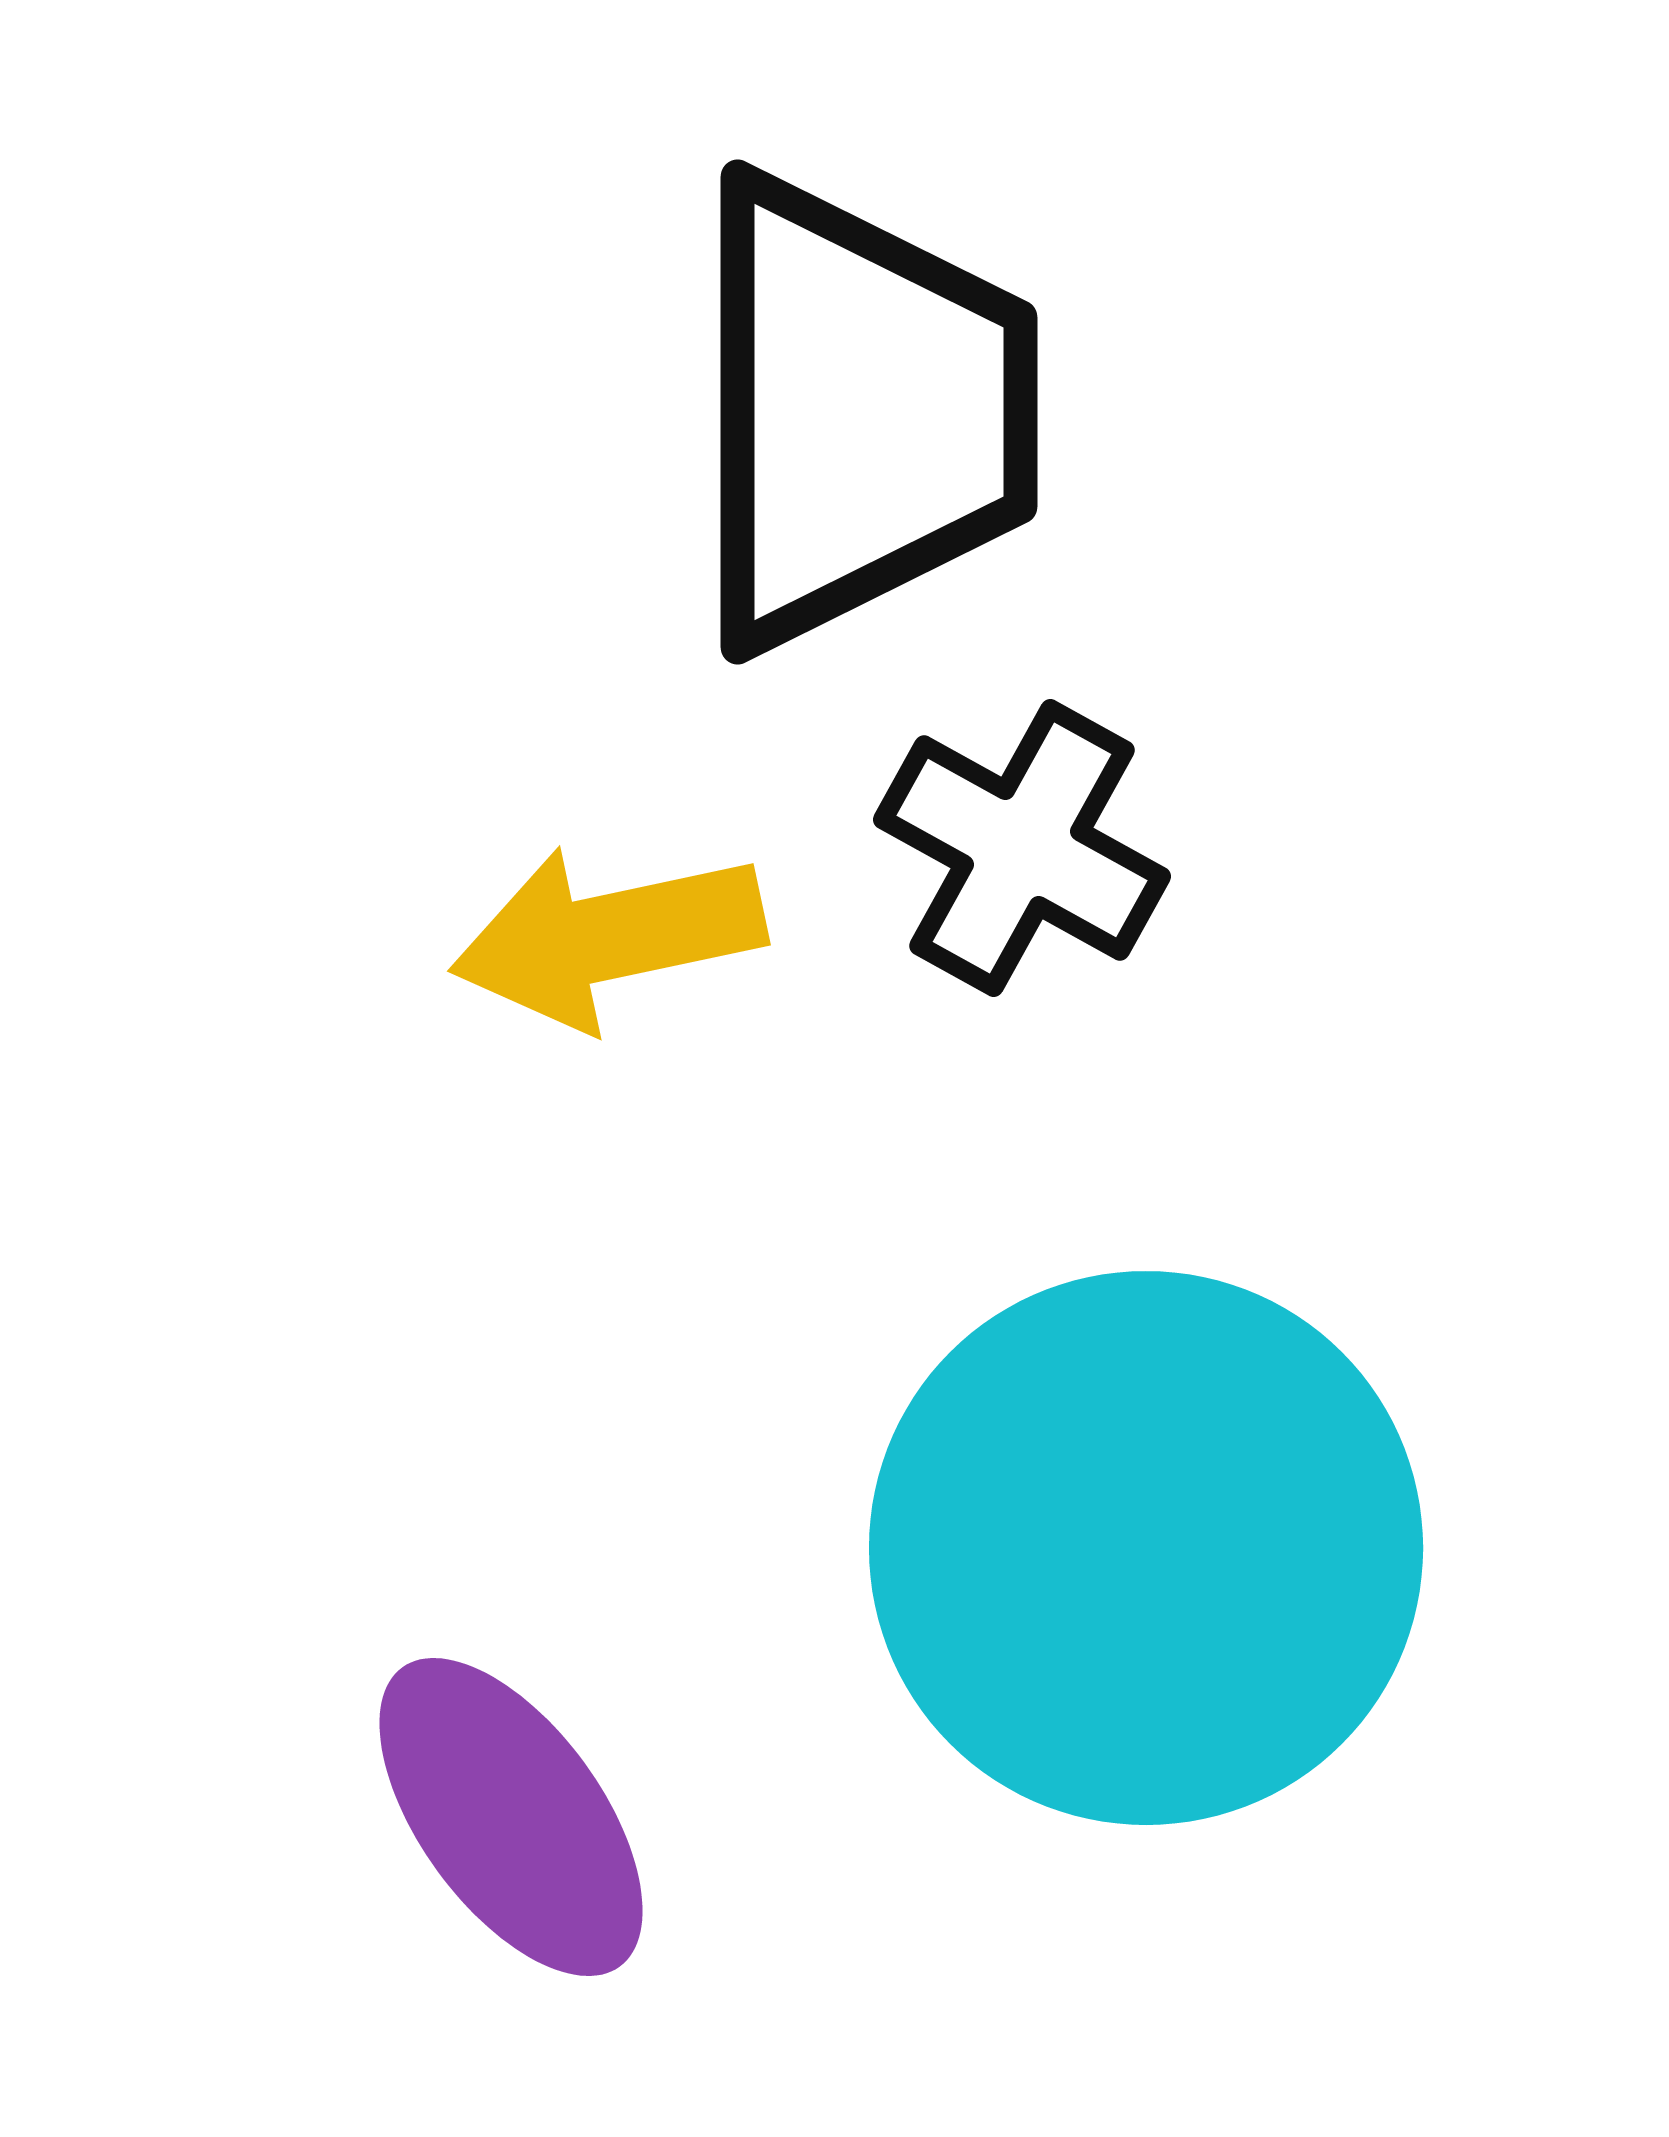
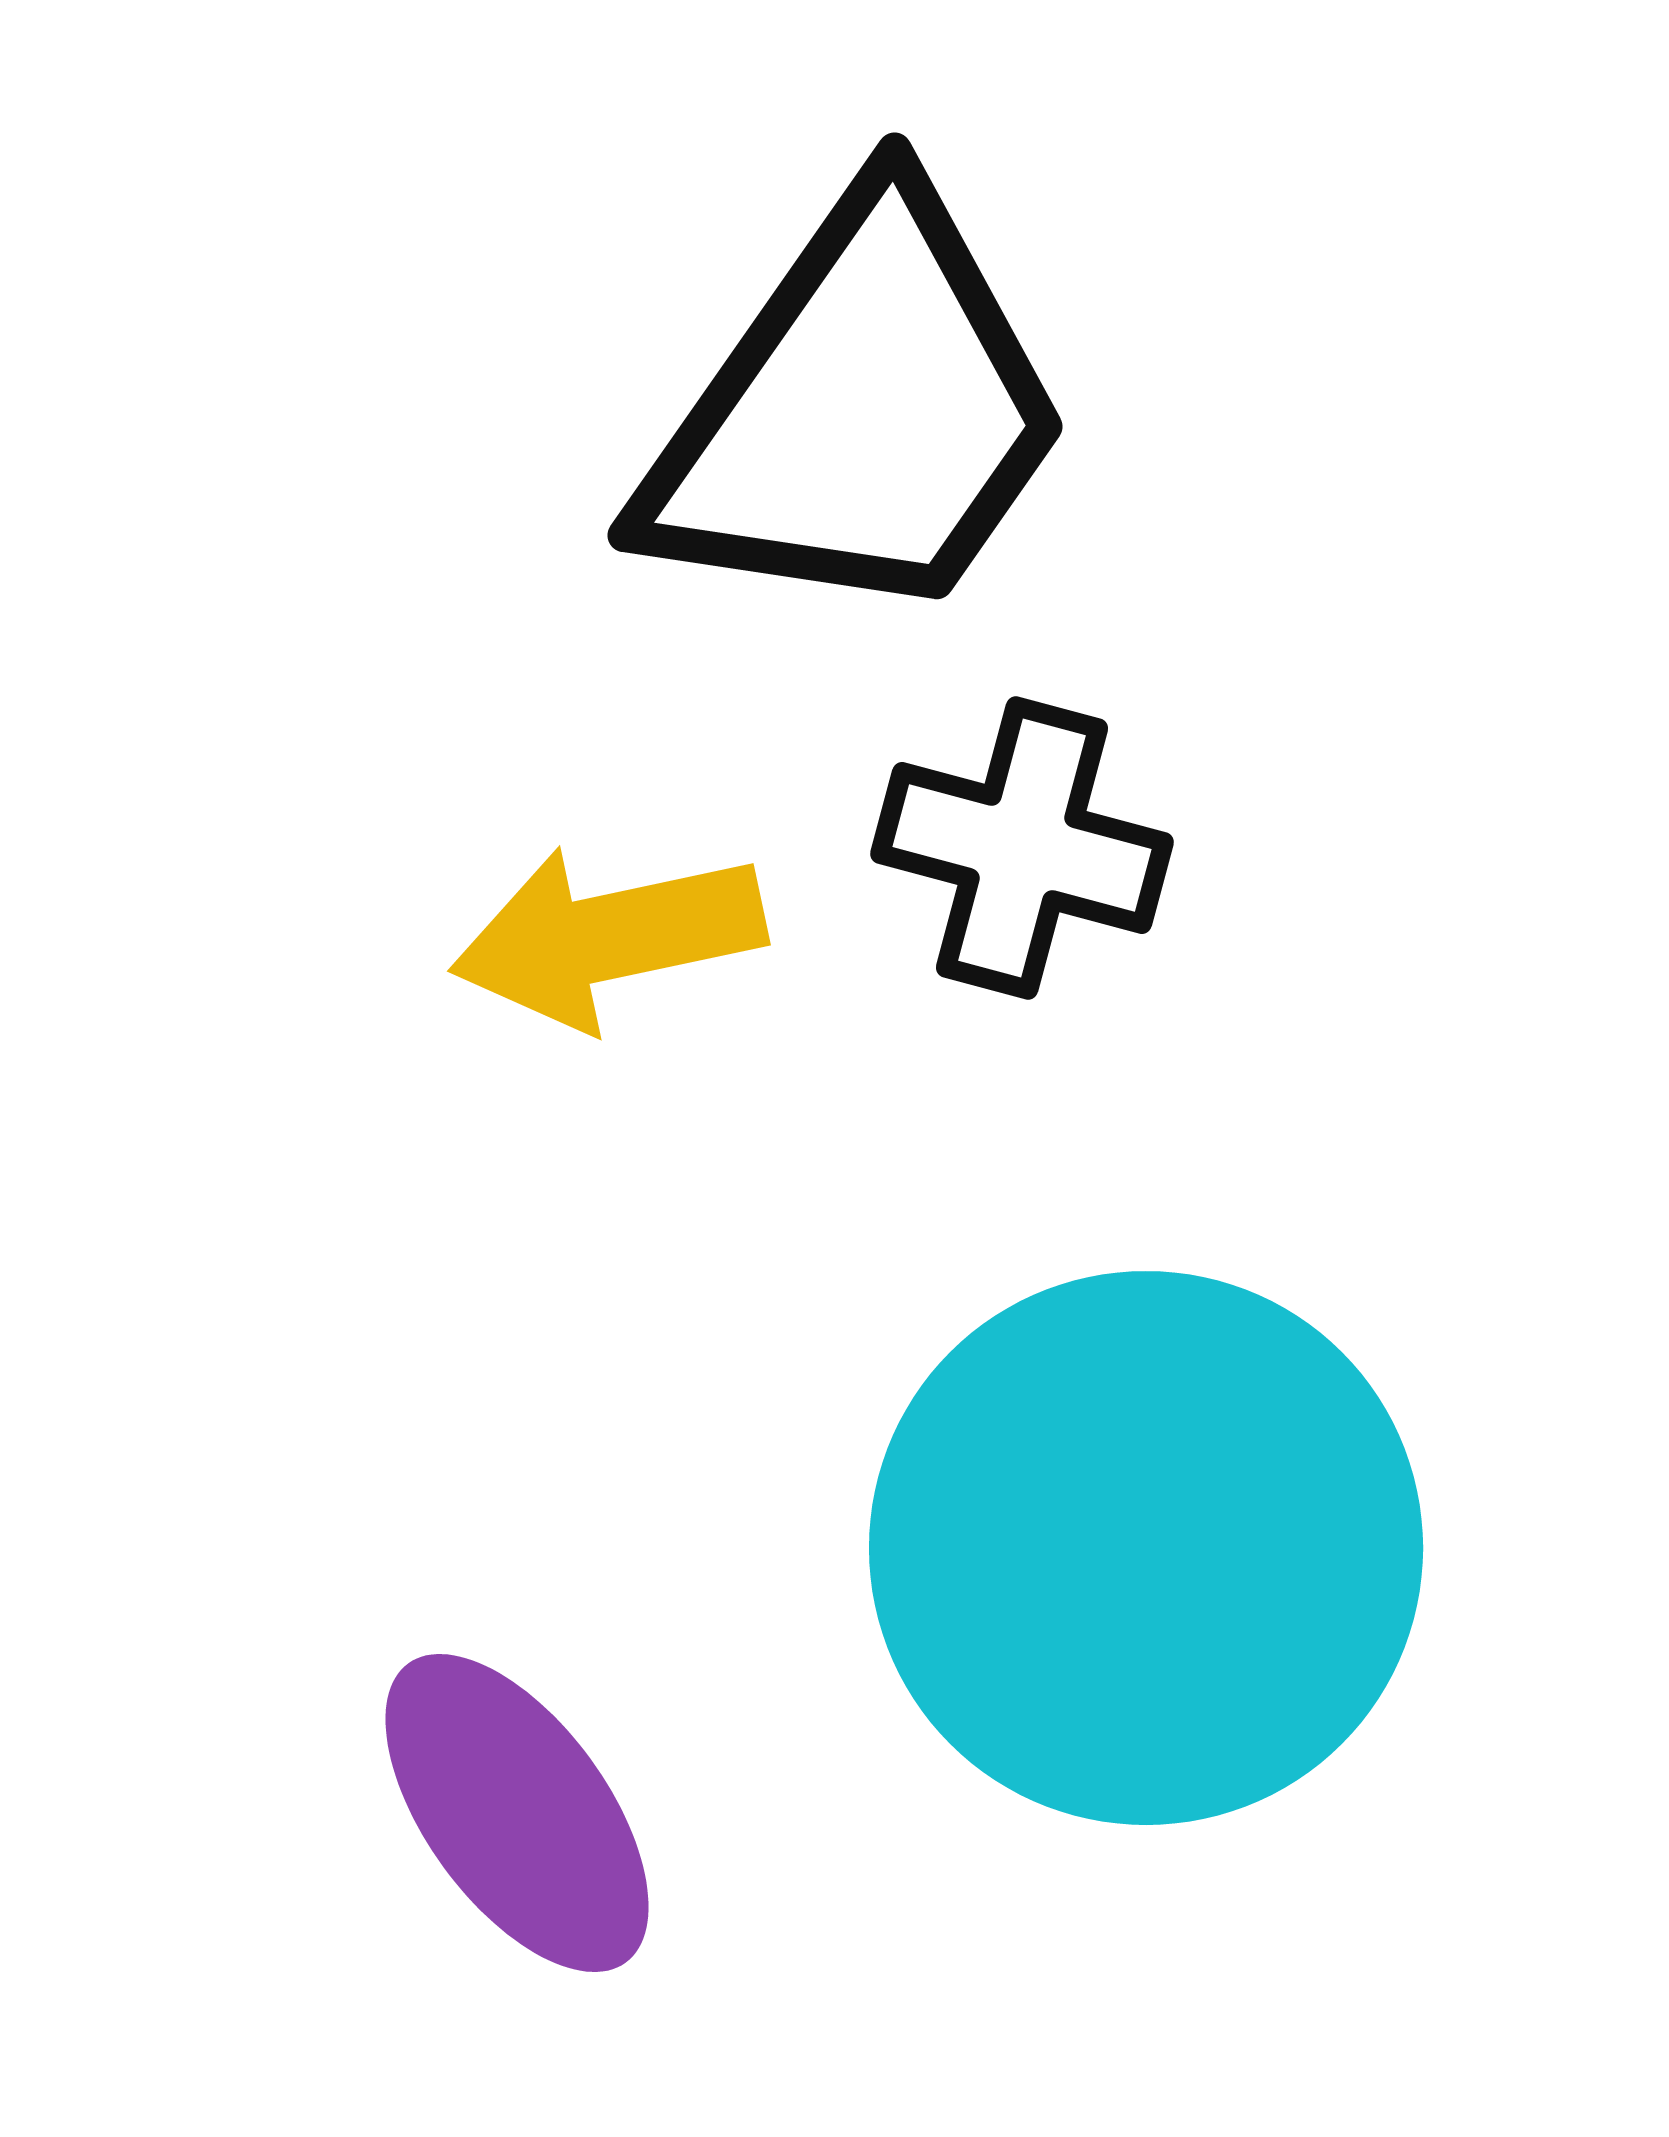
black trapezoid: rotated 35 degrees clockwise
black cross: rotated 14 degrees counterclockwise
purple ellipse: moved 6 px right, 4 px up
